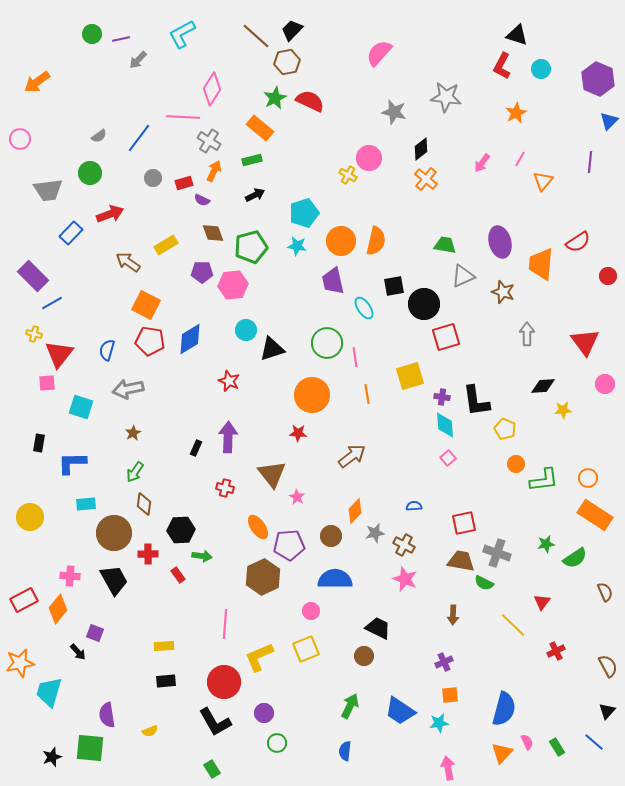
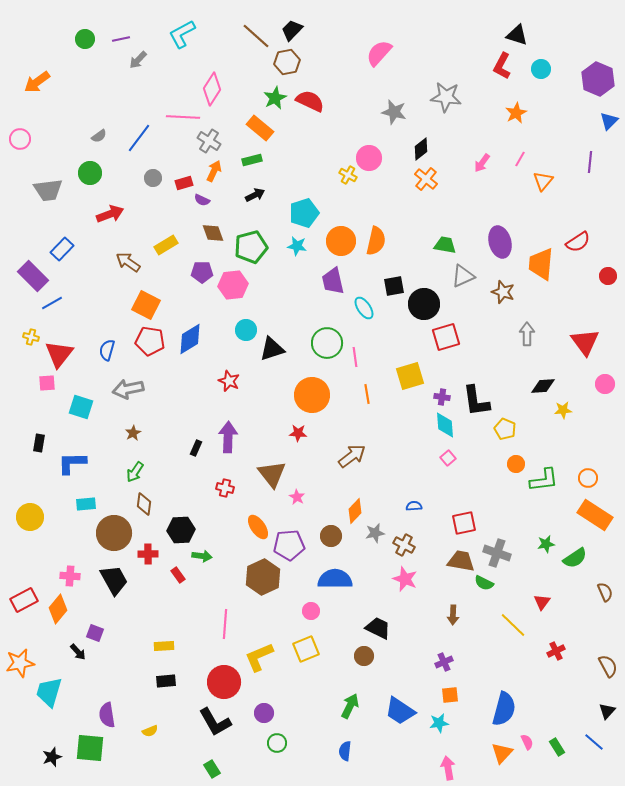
green circle at (92, 34): moved 7 px left, 5 px down
blue rectangle at (71, 233): moved 9 px left, 16 px down
yellow cross at (34, 334): moved 3 px left, 3 px down
